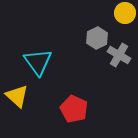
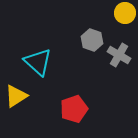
gray hexagon: moved 5 px left, 2 px down; rotated 15 degrees counterclockwise
cyan triangle: rotated 12 degrees counterclockwise
yellow triangle: moved 1 px left; rotated 45 degrees clockwise
red pentagon: rotated 28 degrees clockwise
